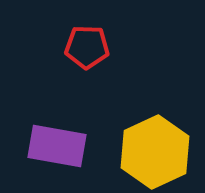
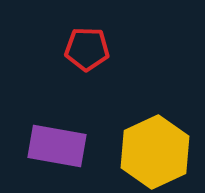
red pentagon: moved 2 px down
